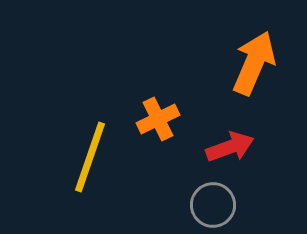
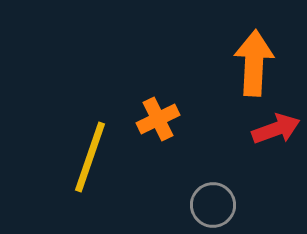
orange arrow: rotated 20 degrees counterclockwise
red arrow: moved 46 px right, 18 px up
